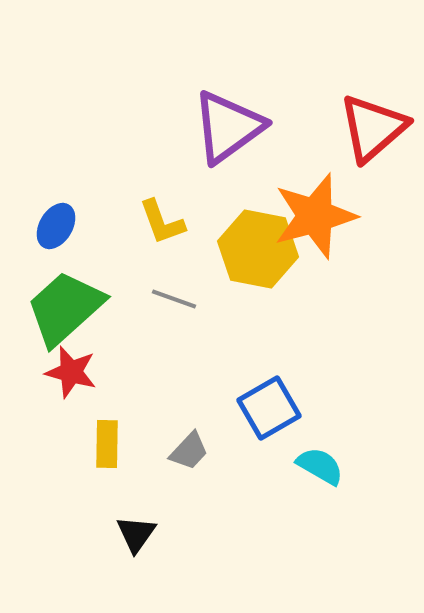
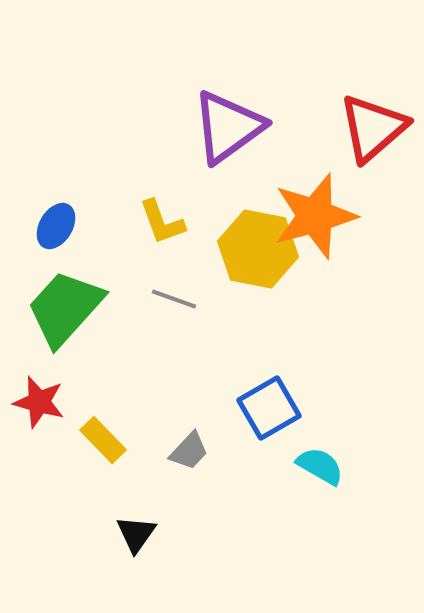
green trapezoid: rotated 6 degrees counterclockwise
red star: moved 32 px left, 30 px down
yellow rectangle: moved 4 px left, 4 px up; rotated 45 degrees counterclockwise
